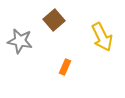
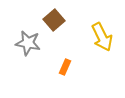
gray star: moved 8 px right, 2 px down
